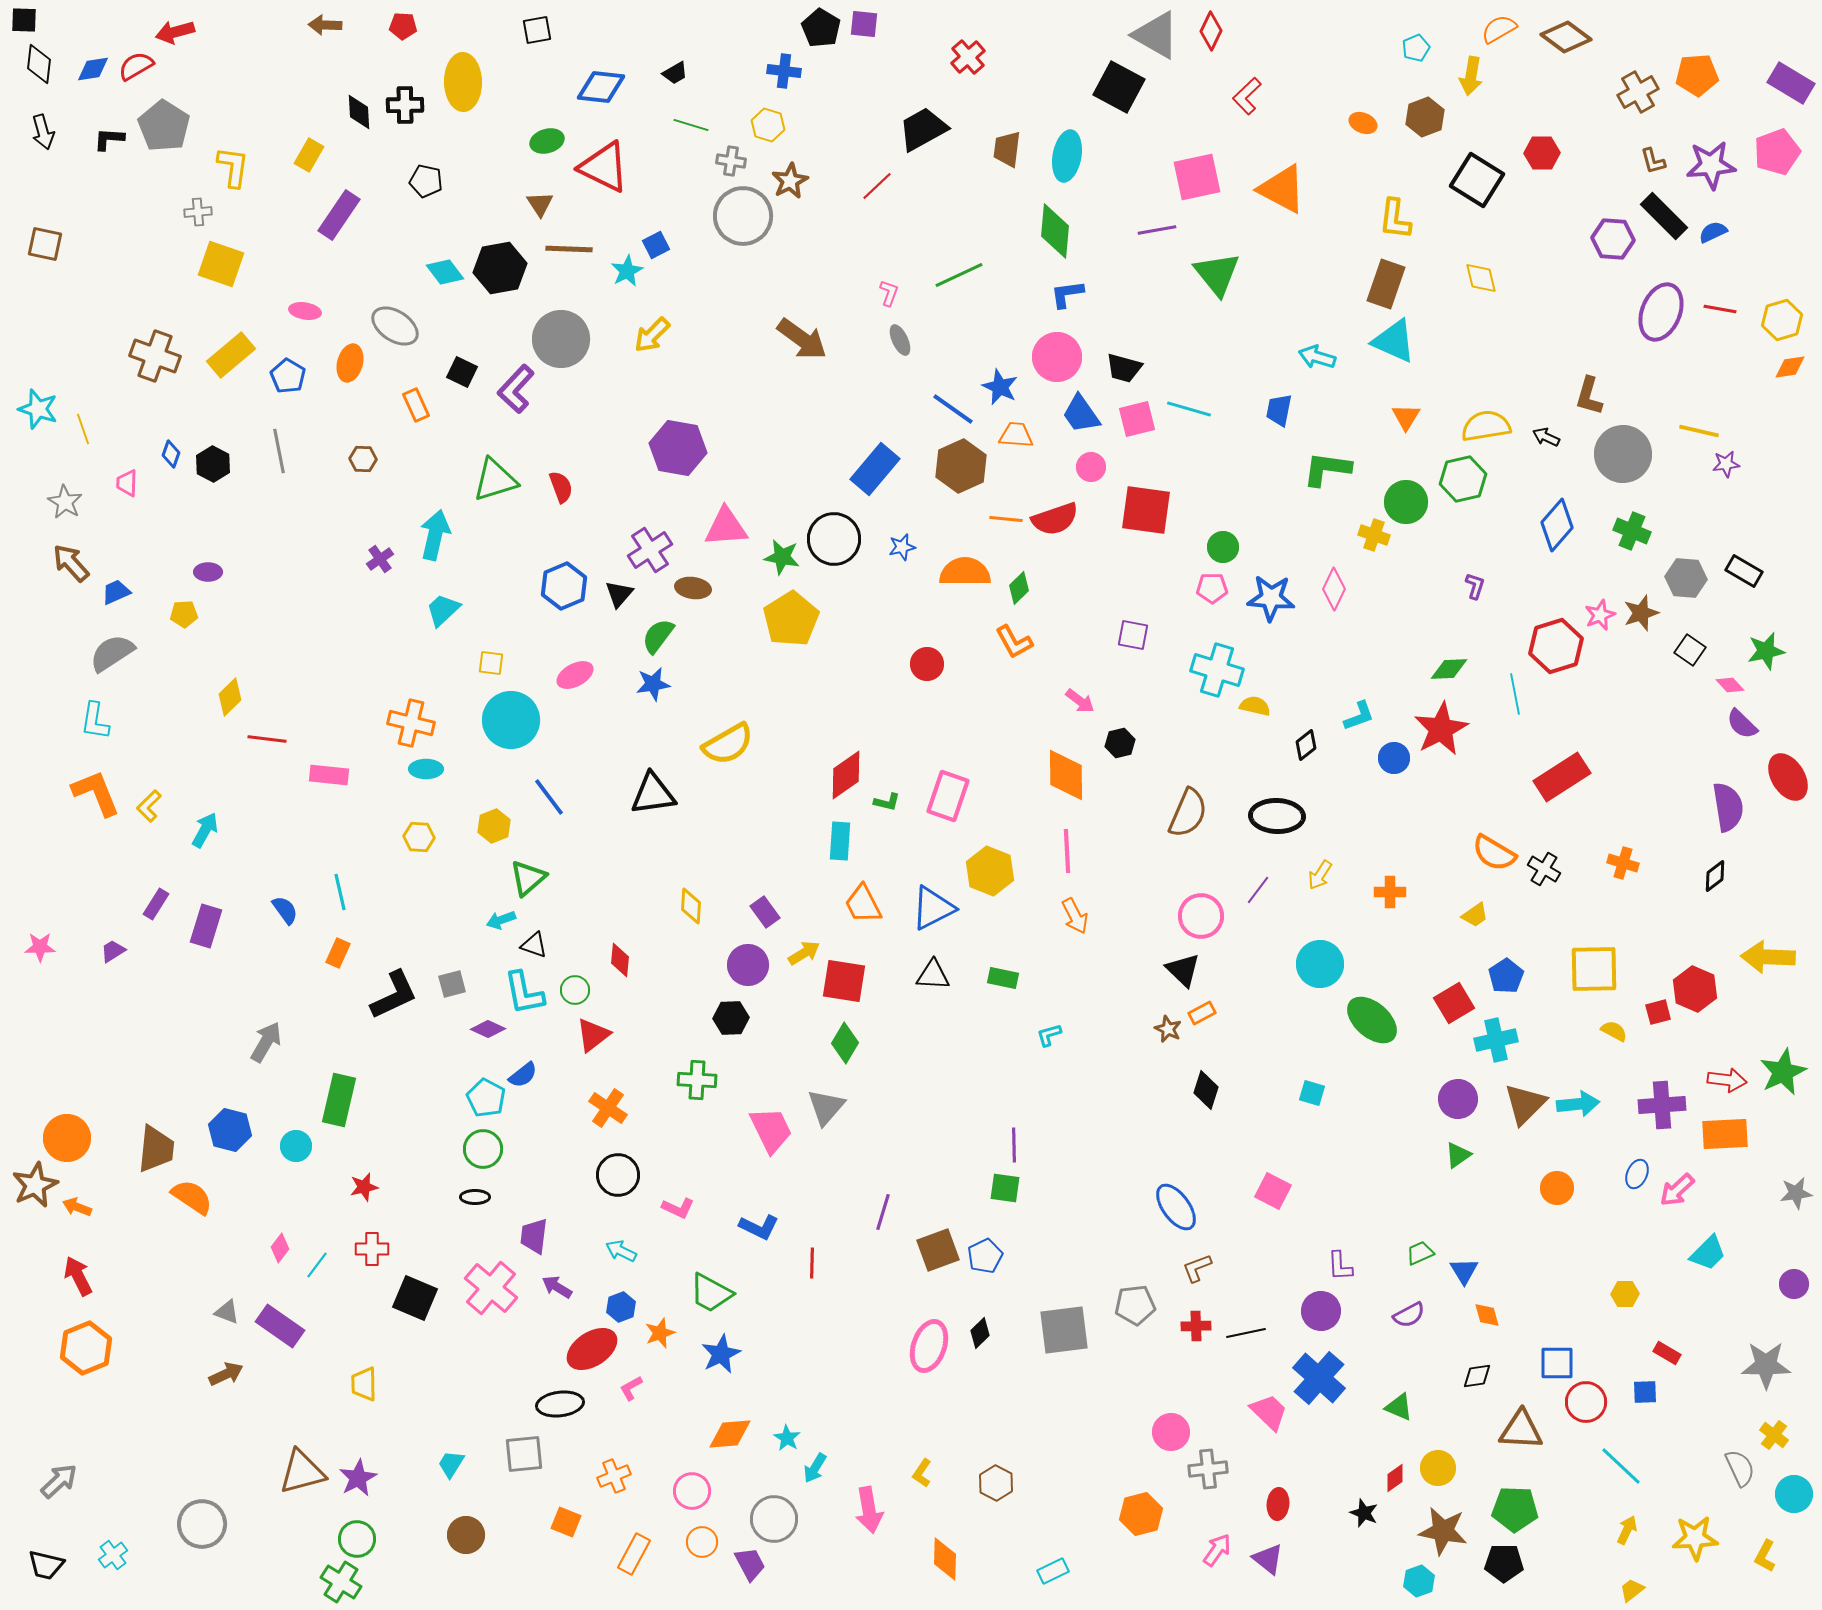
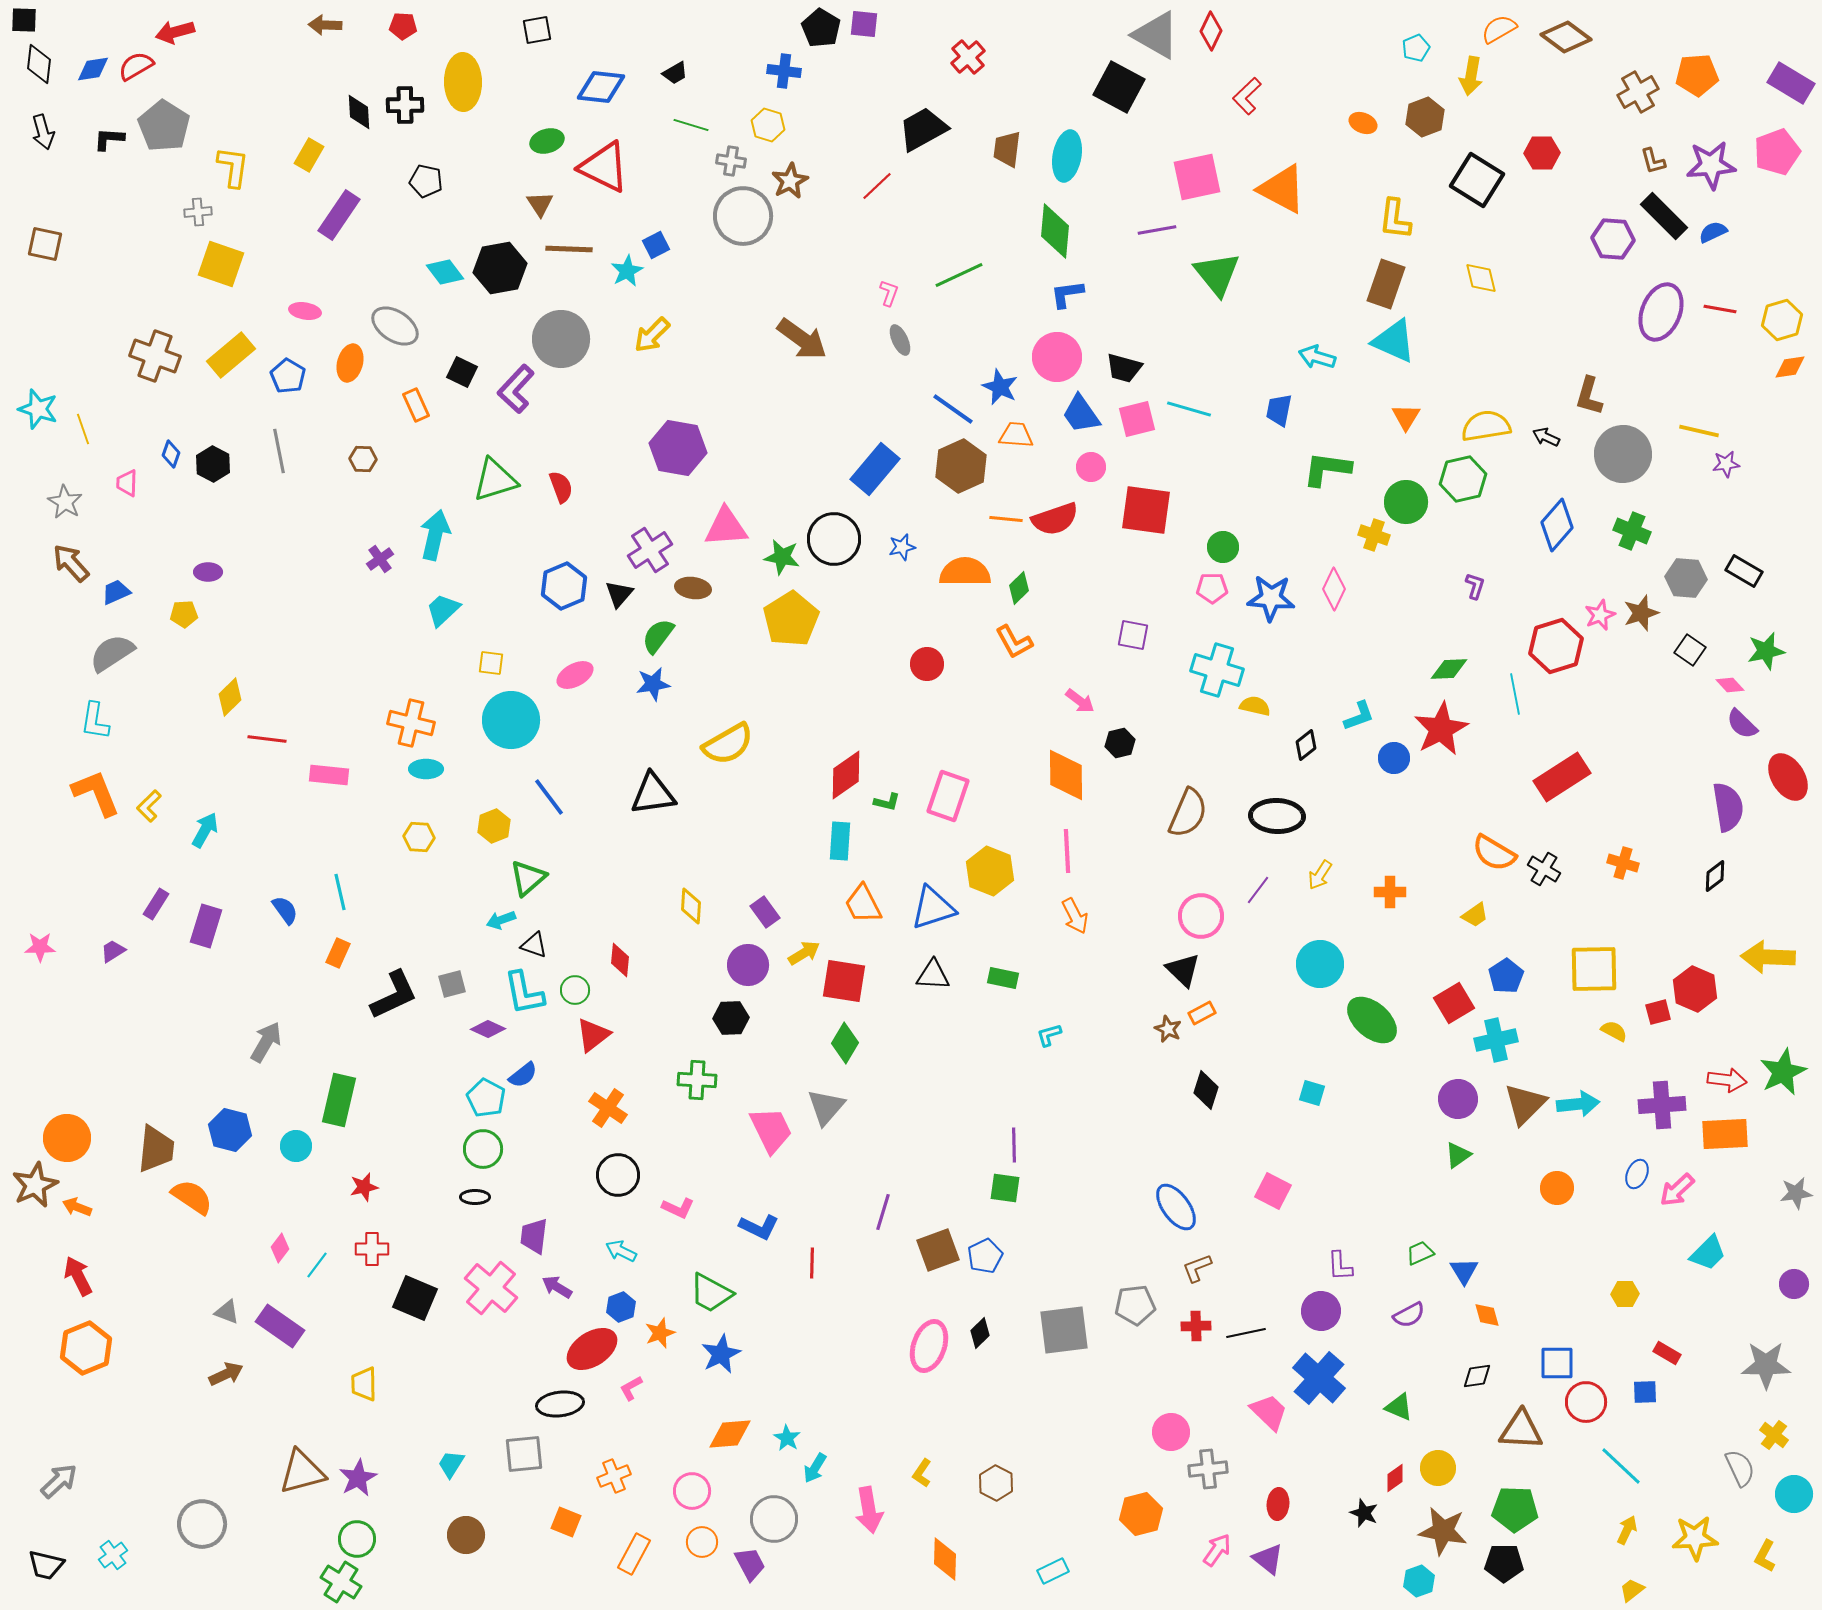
blue triangle at (933, 908): rotated 9 degrees clockwise
